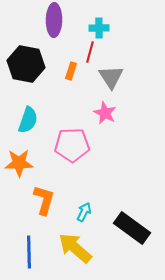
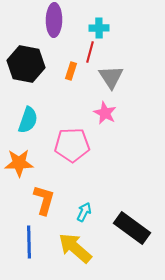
blue line: moved 10 px up
